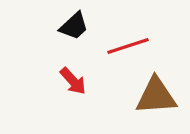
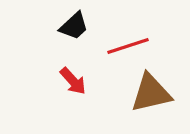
brown triangle: moved 5 px left, 3 px up; rotated 9 degrees counterclockwise
